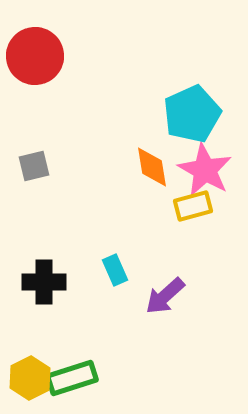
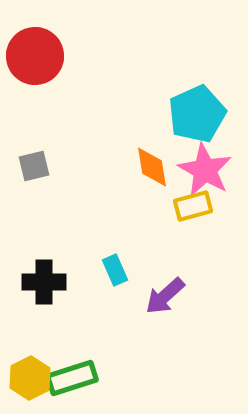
cyan pentagon: moved 5 px right
